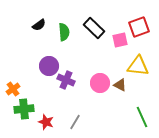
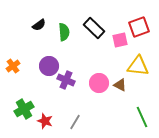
pink circle: moved 1 px left
orange cross: moved 23 px up
green cross: rotated 24 degrees counterclockwise
red star: moved 1 px left, 1 px up
